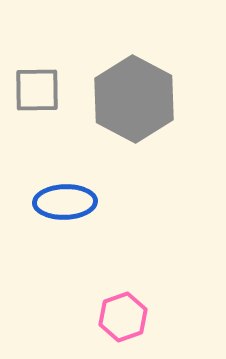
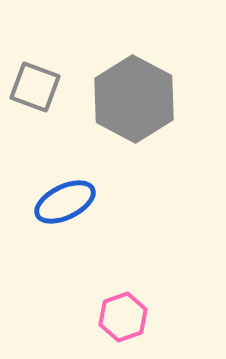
gray square: moved 2 px left, 3 px up; rotated 21 degrees clockwise
blue ellipse: rotated 24 degrees counterclockwise
